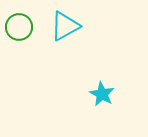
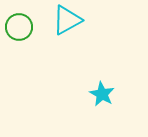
cyan triangle: moved 2 px right, 6 px up
